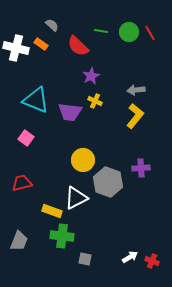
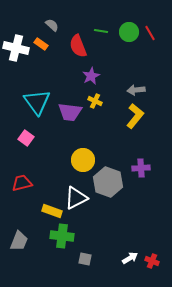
red semicircle: rotated 25 degrees clockwise
cyan triangle: moved 1 px right, 2 px down; rotated 32 degrees clockwise
white arrow: moved 1 px down
